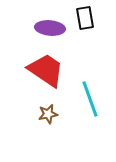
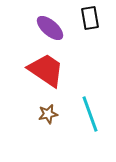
black rectangle: moved 5 px right
purple ellipse: rotated 36 degrees clockwise
cyan line: moved 15 px down
